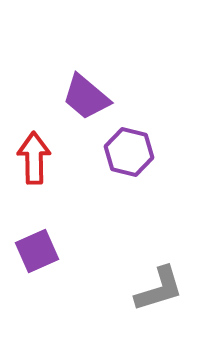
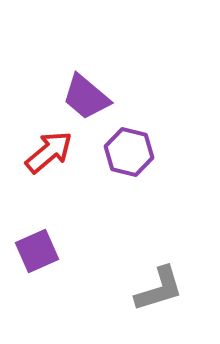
red arrow: moved 15 px right, 6 px up; rotated 51 degrees clockwise
